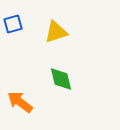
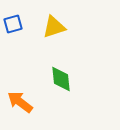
yellow triangle: moved 2 px left, 5 px up
green diamond: rotated 8 degrees clockwise
